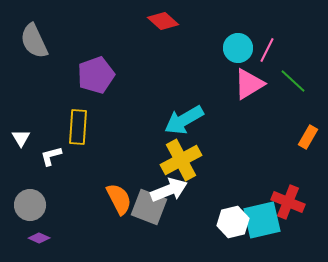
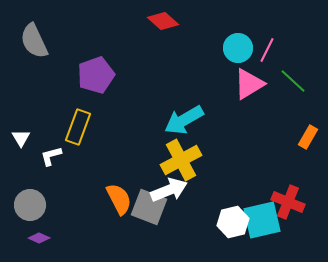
yellow rectangle: rotated 16 degrees clockwise
